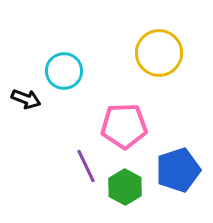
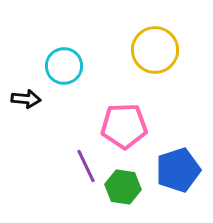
yellow circle: moved 4 px left, 3 px up
cyan circle: moved 5 px up
black arrow: rotated 16 degrees counterclockwise
green hexagon: moved 2 px left; rotated 20 degrees counterclockwise
